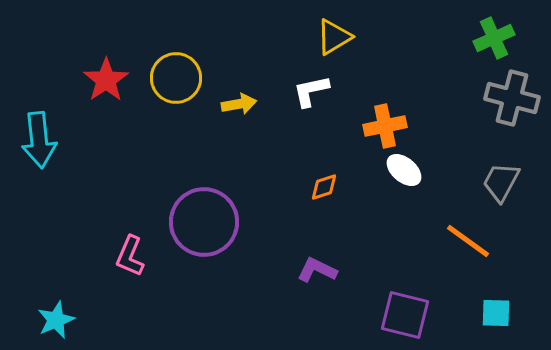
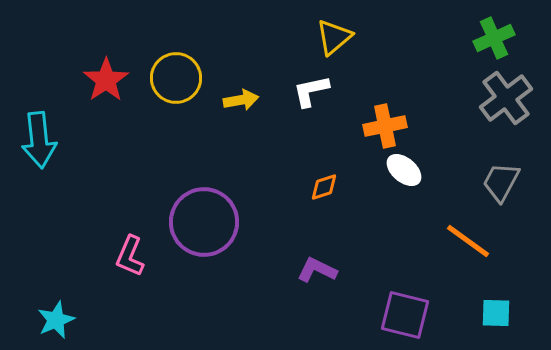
yellow triangle: rotated 9 degrees counterclockwise
gray cross: moved 6 px left; rotated 38 degrees clockwise
yellow arrow: moved 2 px right, 4 px up
